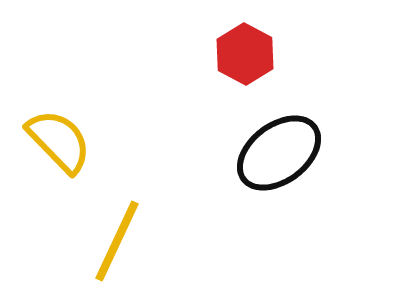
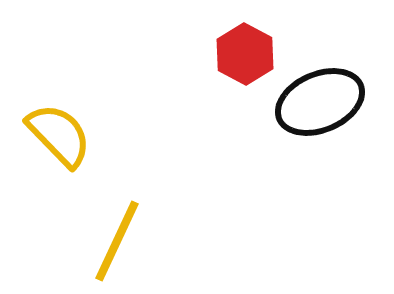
yellow semicircle: moved 6 px up
black ellipse: moved 41 px right, 51 px up; rotated 14 degrees clockwise
